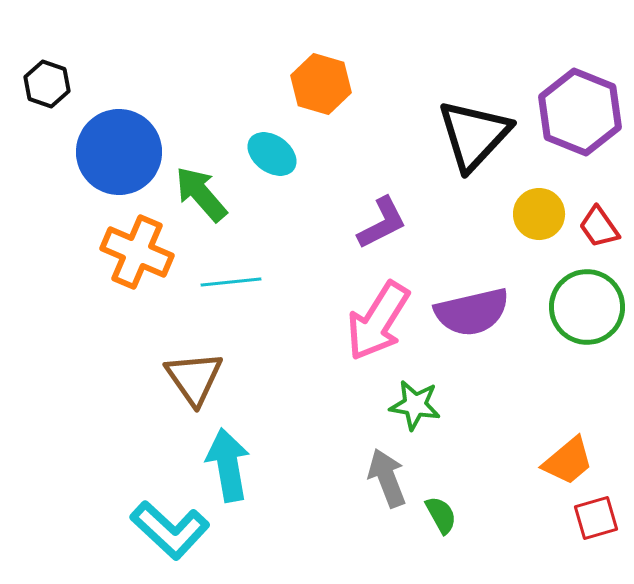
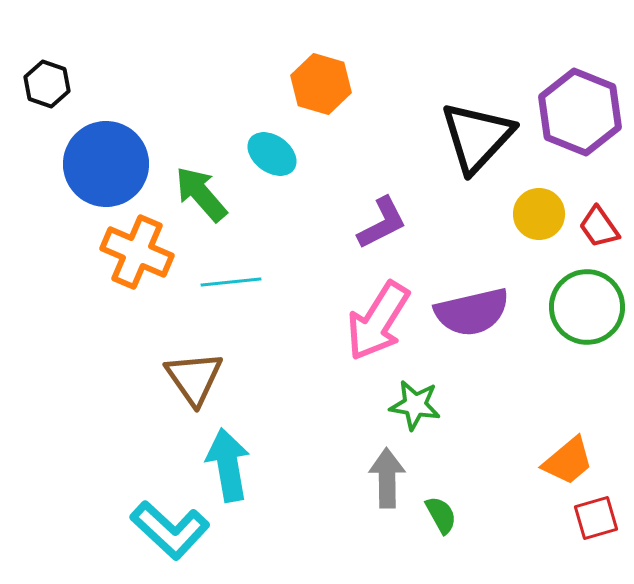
black triangle: moved 3 px right, 2 px down
blue circle: moved 13 px left, 12 px down
gray arrow: rotated 20 degrees clockwise
